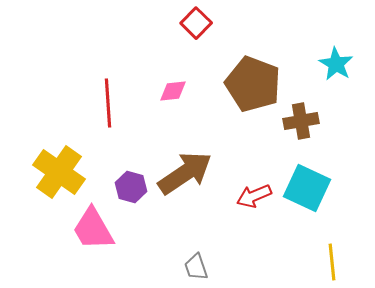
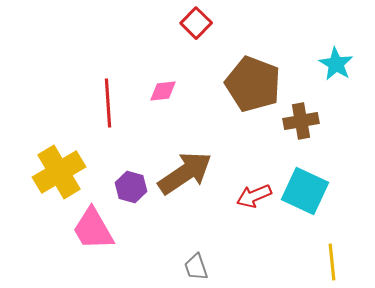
pink diamond: moved 10 px left
yellow cross: rotated 24 degrees clockwise
cyan square: moved 2 px left, 3 px down
